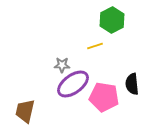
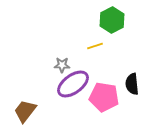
brown trapezoid: rotated 25 degrees clockwise
